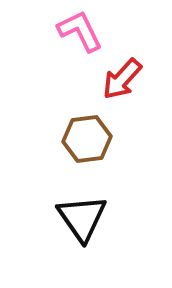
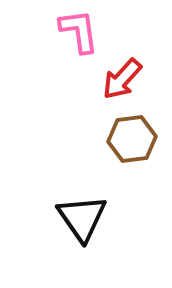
pink L-shape: moved 1 px left; rotated 18 degrees clockwise
brown hexagon: moved 45 px right
